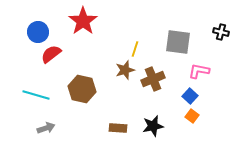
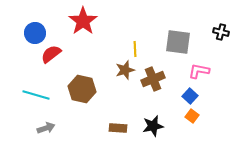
blue circle: moved 3 px left, 1 px down
yellow line: rotated 21 degrees counterclockwise
